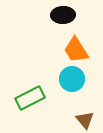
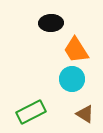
black ellipse: moved 12 px left, 8 px down
green rectangle: moved 1 px right, 14 px down
brown triangle: moved 6 px up; rotated 18 degrees counterclockwise
